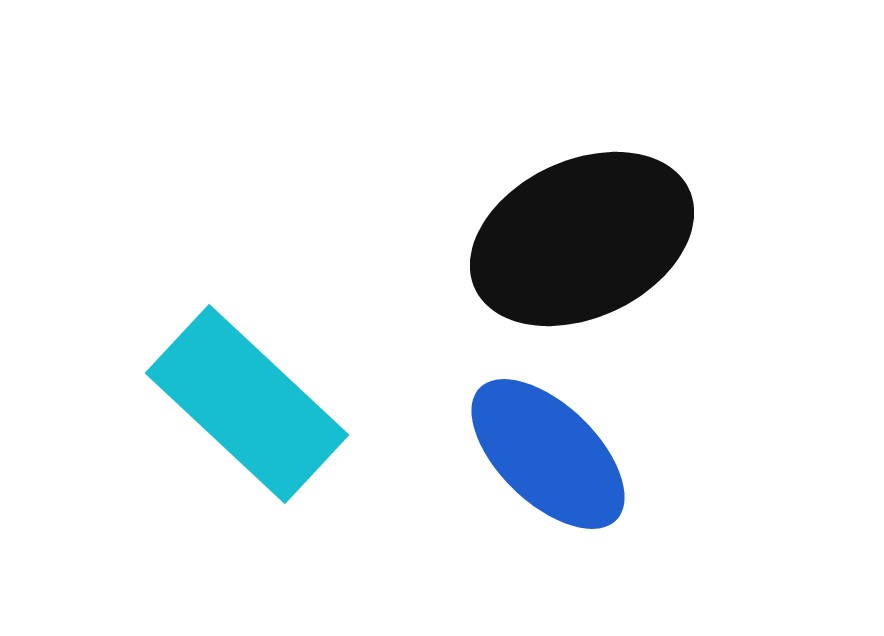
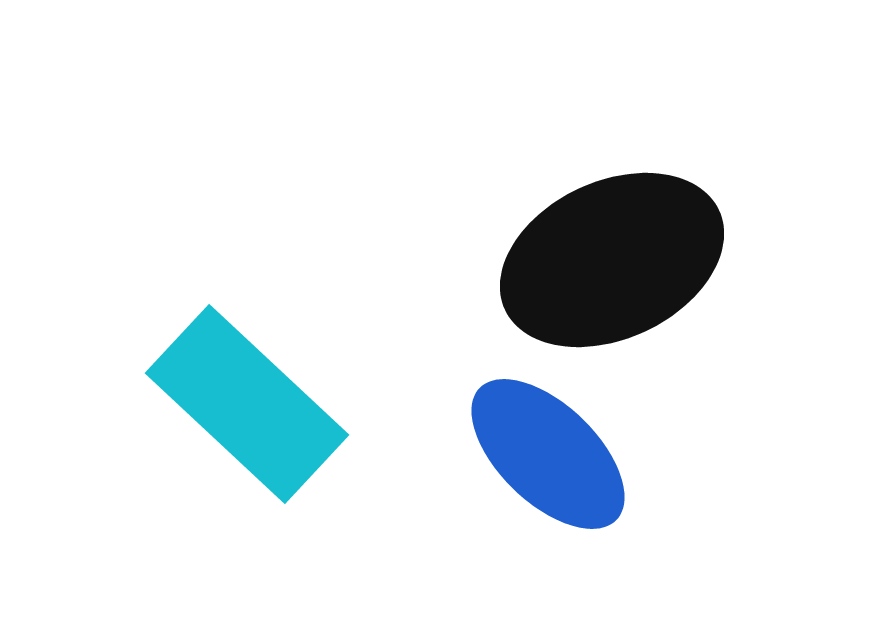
black ellipse: moved 30 px right, 21 px down
